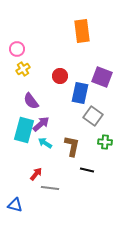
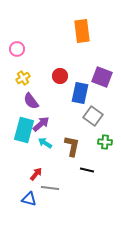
yellow cross: moved 9 px down
blue triangle: moved 14 px right, 6 px up
